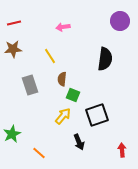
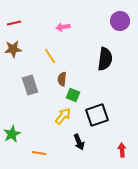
orange line: rotated 32 degrees counterclockwise
